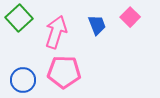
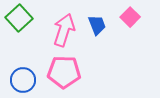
pink arrow: moved 8 px right, 2 px up
